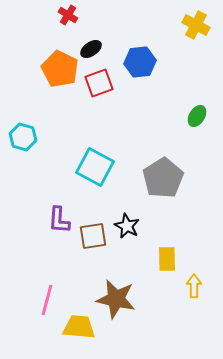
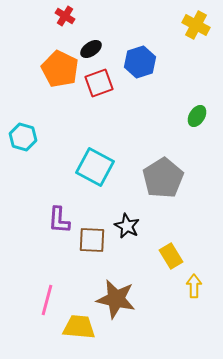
red cross: moved 3 px left, 1 px down
blue hexagon: rotated 12 degrees counterclockwise
brown square: moved 1 px left, 4 px down; rotated 12 degrees clockwise
yellow rectangle: moved 4 px right, 3 px up; rotated 30 degrees counterclockwise
